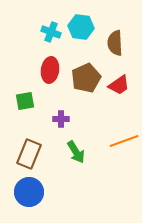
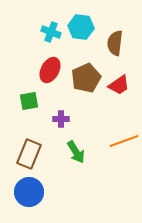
brown semicircle: rotated 10 degrees clockwise
red ellipse: rotated 20 degrees clockwise
green square: moved 4 px right
